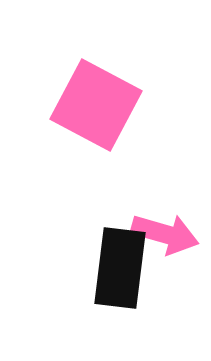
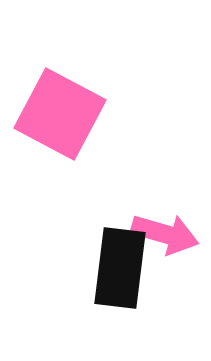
pink square: moved 36 px left, 9 px down
